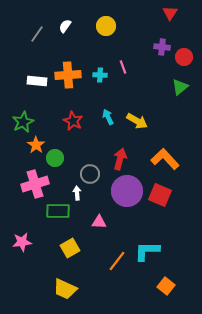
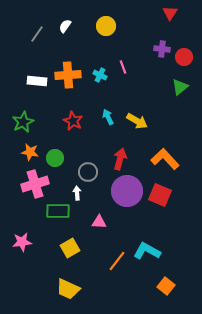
purple cross: moved 2 px down
cyan cross: rotated 24 degrees clockwise
orange star: moved 6 px left, 7 px down; rotated 24 degrees counterclockwise
gray circle: moved 2 px left, 2 px up
cyan L-shape: rotated 28 degrees clockwise
yellow trapezoid: moved 3 px right
